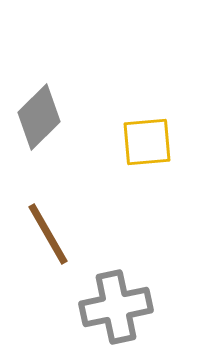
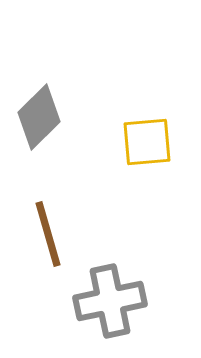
brown line: rotated 14 degrees clockwise
gray cross: moved 6 px left, 6 px up
